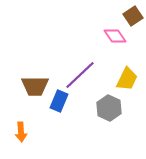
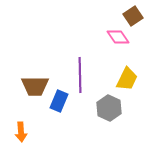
pink diamond: moved 3 px right, 1 px down
purple line: rotated 48 degrees counterclockwise
